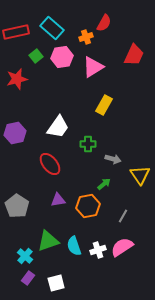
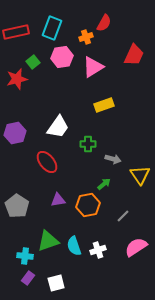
cyan rectangle: rotated 70 degrees clockwise
green square: moved 3 px left, 6 px down
yellow rectangle: rotated 42 degrees clockwise
red ellipse: moved 3 px left, 2 px up
orange hexagon: moved 1 px up
gray line: rotated 16 degrees clockwise
pink semicircle: moved 14 px right
cyan cross: rotated 35 degrees counterclockwise
